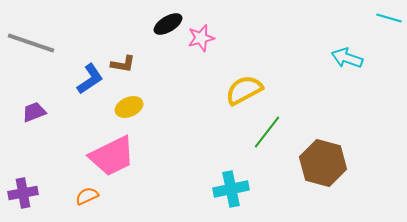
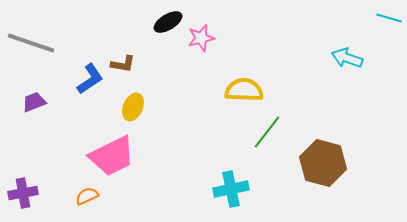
black ellipse: moved 2 px up
yellow semicircle: rotated 30 degrees clockwise
yellow ellipse: moved 4 px right; rotated 44 degrees counterclockwise
purple trapezoid: moved 10 px up
